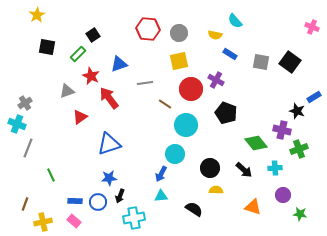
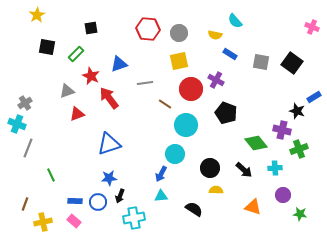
black square at (93, 35): moved 2 px left, 7 px up; rotated 24 degrees clockwise
green rectangle at (78, 54): moved 2 px left
black square at (290, 62): moved 2 px right, 1 px down
red triangle at (80, 117): moved 3 px left, 3 px up; rotated 14 degrees clockwise
